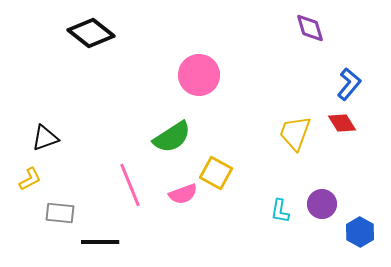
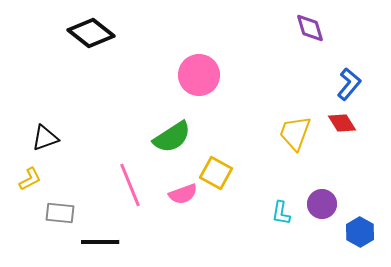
cyan L-shape: moved 1 px right, 2 px down
